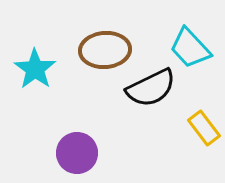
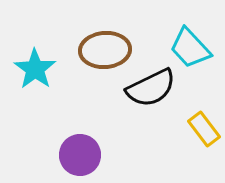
yellow rectangle: moved 1 px down
purple circle: moved 3 px right, 2 px down
